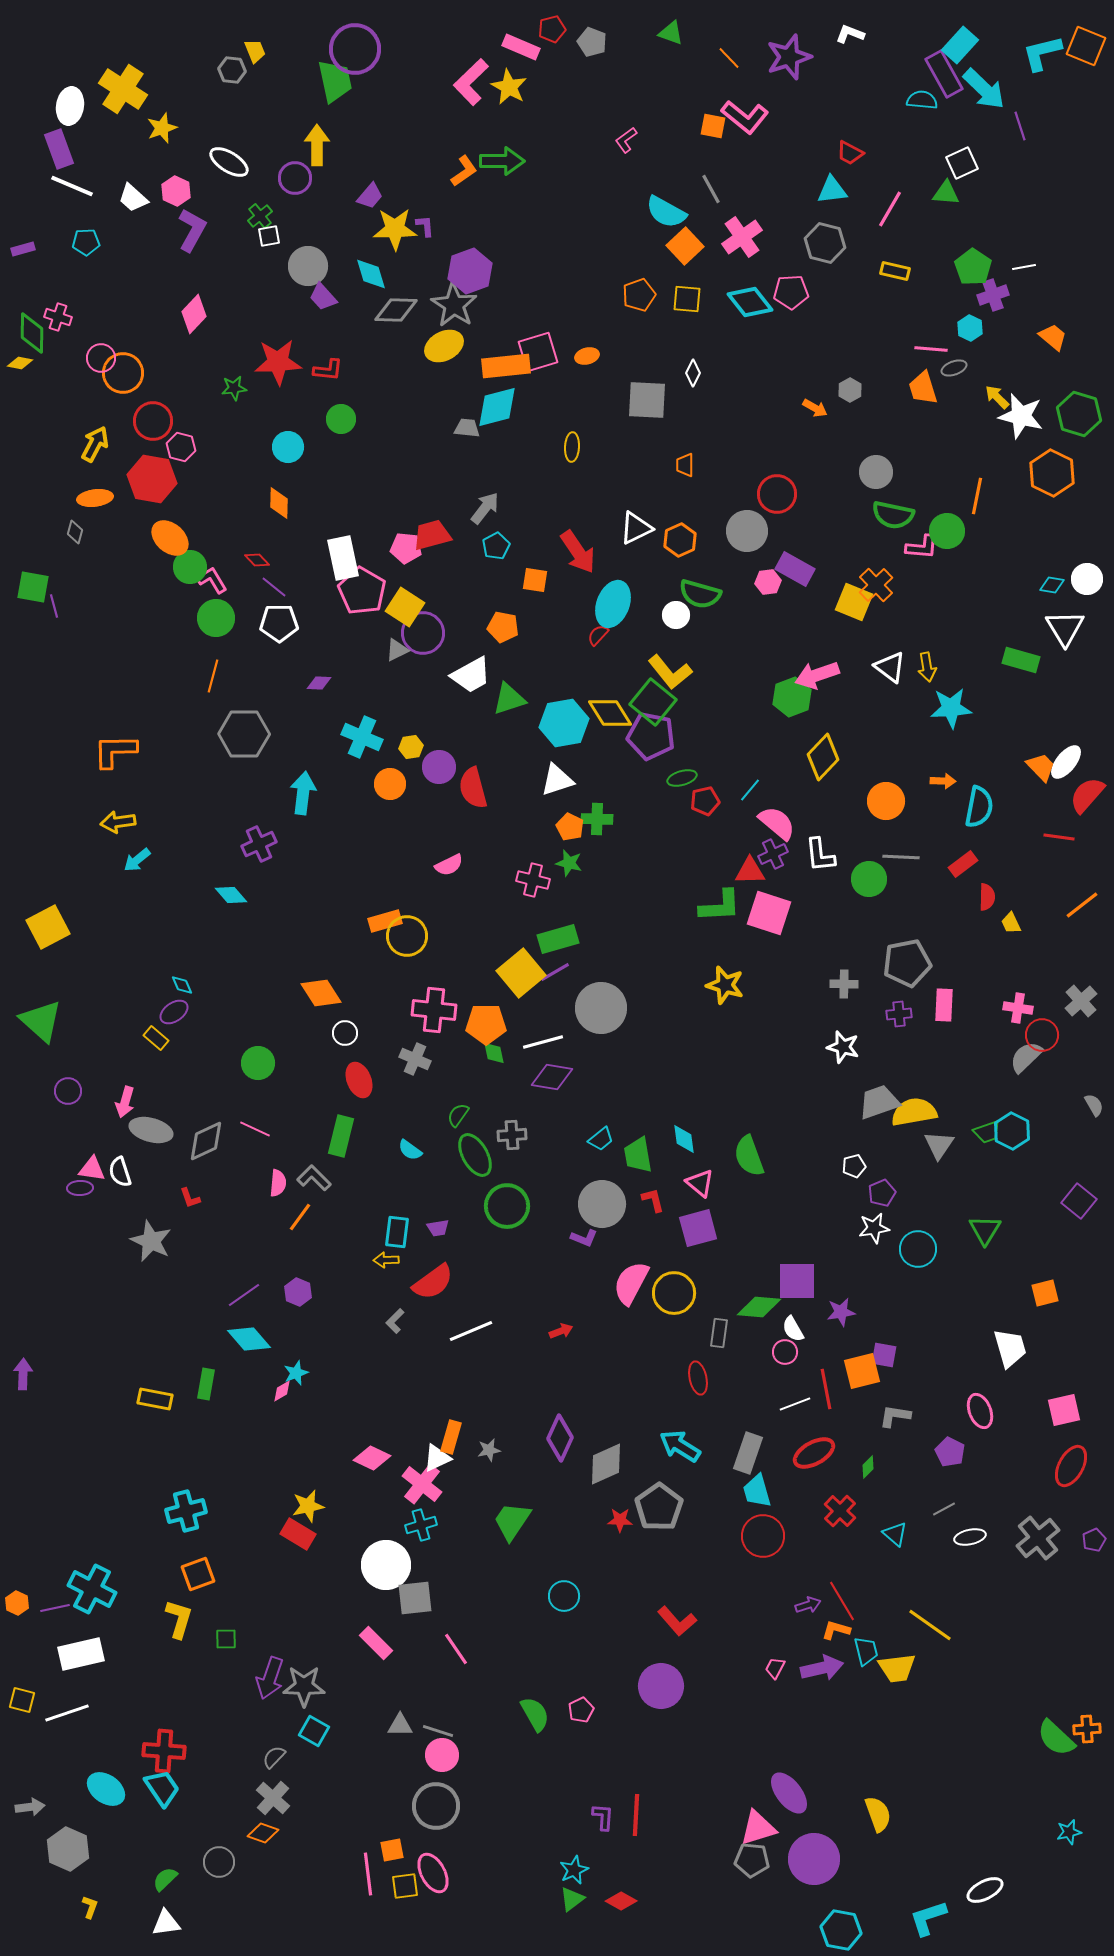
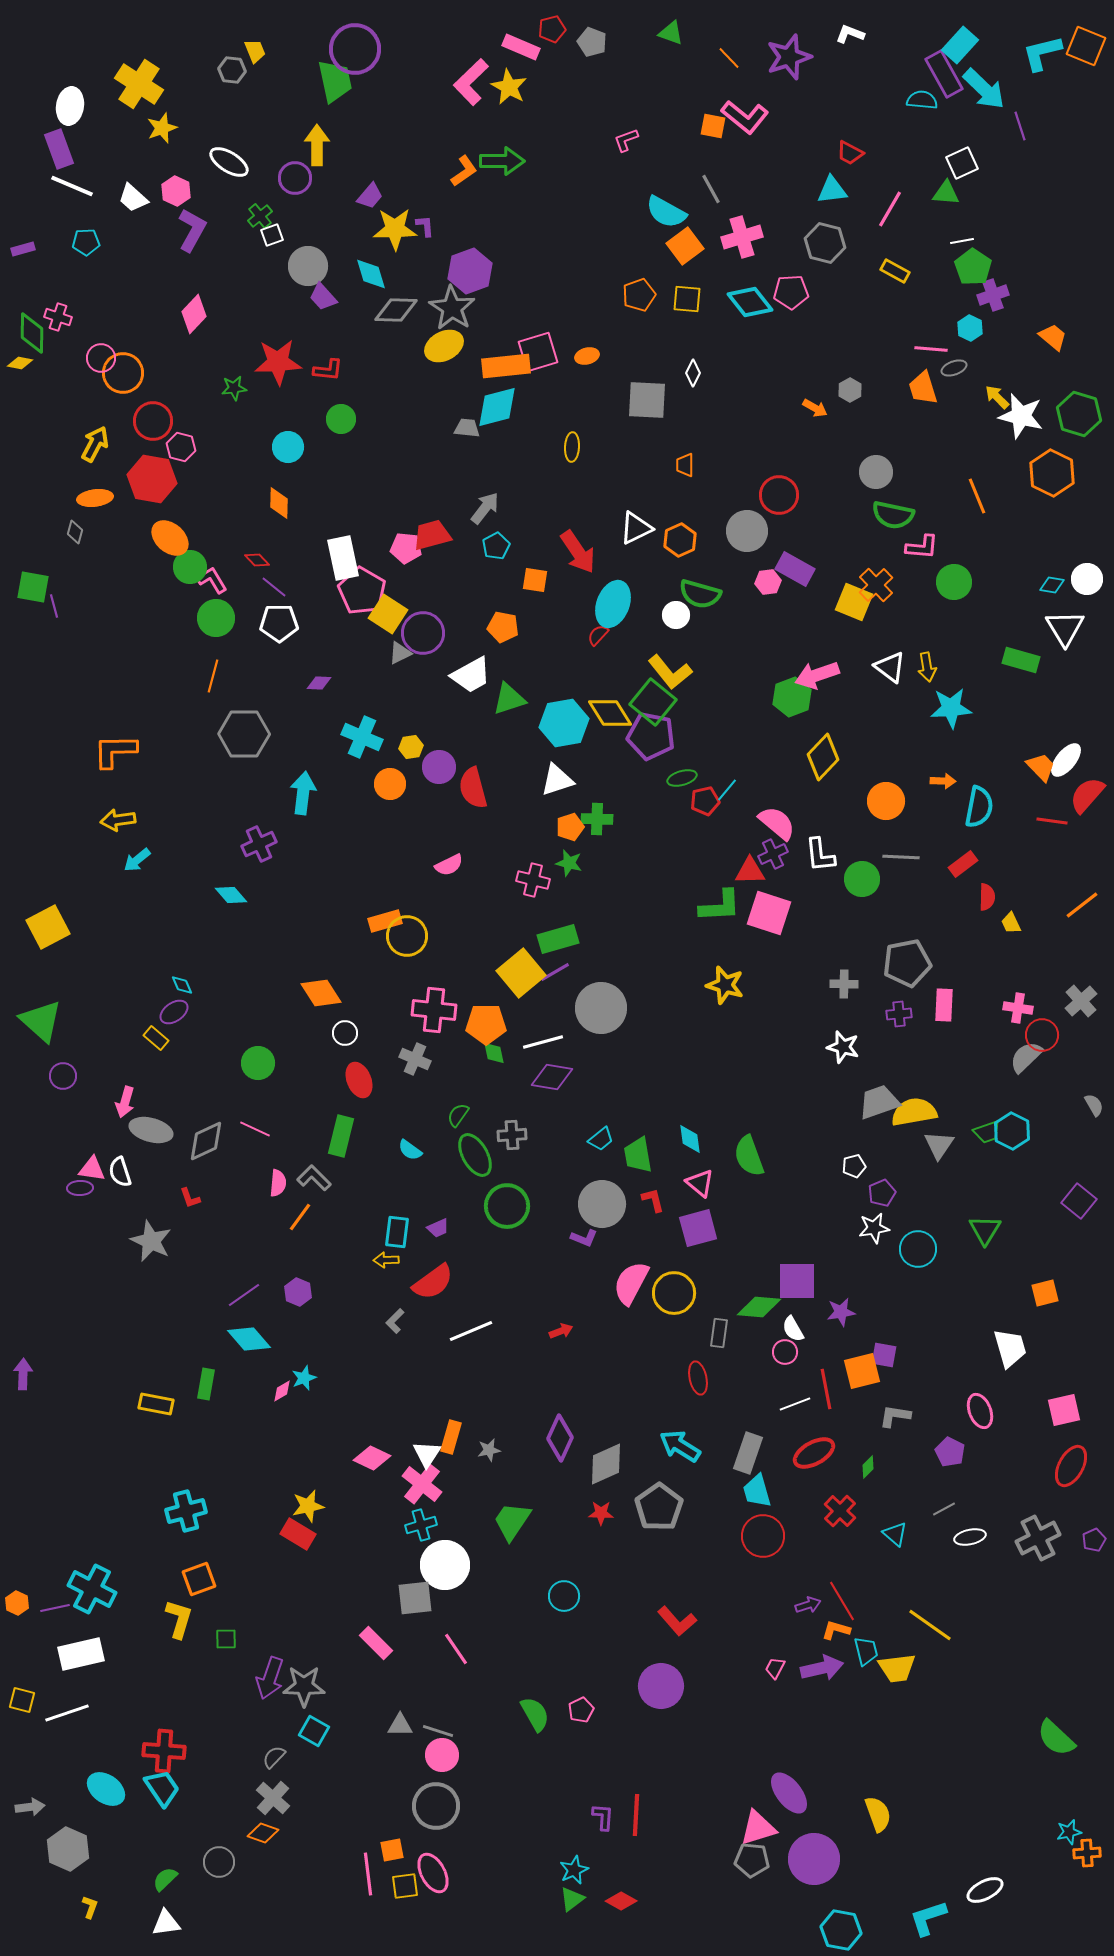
yellow cross at (123, 89): moved 16 px right, 5 px up
pink L-shape at (626, 140): rotated 16 degrees clockwise
white square at (269, 236): moved 3 px right, 1 px up; rotated 10 degrees counterclockwise
pink cross at (742, 237): rotated 18 degrees clockwise
orange square at (685, 246): rotated 6 degrees clockwise
white line at (1024, 267): moved 62 px left, 26 px up
yellow rectangle at (895, 271): rotated 16 degrees clockwise
gray star at (454, 305): moved 2 px left, 3 px down
red circle at (777, 494): moved 2 px right, 1 px down
orange line at (977, 496): rotated 33 degrees counterclockwise
green circle at (947, 531): moved 7 px right, 51 px down
yellow square at (405, 607): moved 17 px left, 7 px down
gray triangle at (397, 650): moved 3 px right, 3 px down
white ellipse at (1066, 762): moved 2 px up
cyan line at (750, 790): moved 23 px left
yellow arrow at (118, 822): moved 2 px up
orange pentagon at (570, 827): rotated 28 degrees clockwise
red line at (1059, 837): moved 7 px left, 16 px up
green circle at (869, 879): moved 7 px left
purple circle at (68, 1091): moved 5 px left, 15 px up
cyan diamond at (684, 1139): moved 6 px right
purple trapezoid at (438, 1228): rotated 15 degrees counterclockwise
cyan star at (296, 1373): moved 8 px right, 5 px down
yellow rectangle at (155, 1399): moved 1 px right, 5 px down
white triangle at (437, 1458): moved 10 px left, 4 px up; rotated 32 degrees counterclockwise
red star at (620, 1520): moved 19 px left, 7 px up
gray cross at (1038, 1538): rotated 12 degrees clockwise
white circle at (386, 1565): moved 59 px right
orange square at (198, 1574): moved 1 px right, 5 px down
orange cross at (1087, 1729): moved 124 px down
